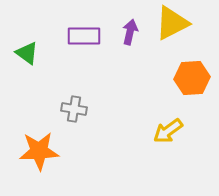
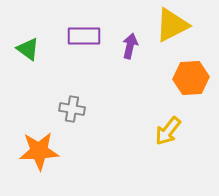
yellow triangle: moved 2 px down
purple arrow: moved 14 px down
green triangle: moved 1 px right, 4 px up
orange hexagon: moved 1 px left
gray cross: moved 2 px left
yellow arrow: rotated 16 degrees counterclockwise
